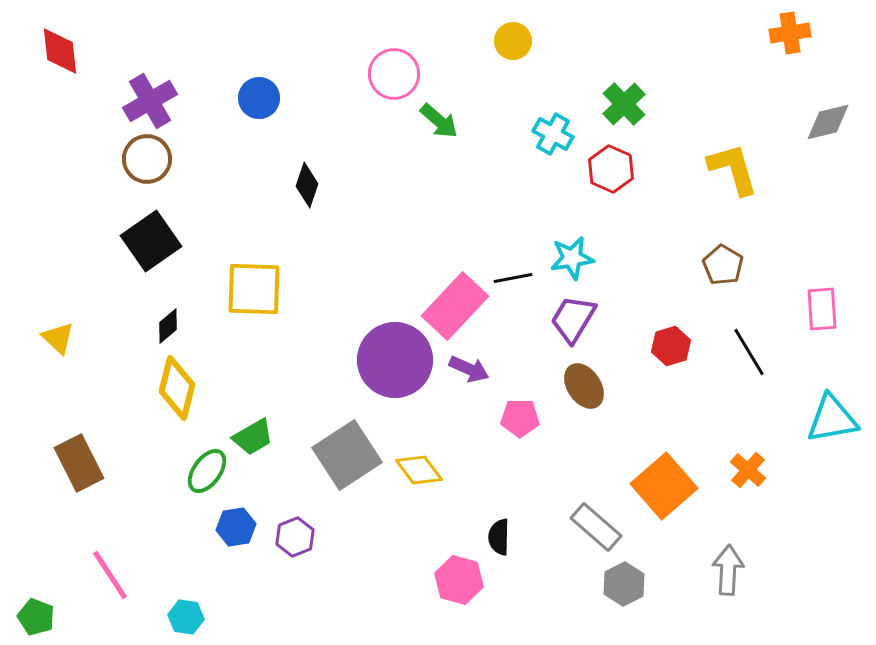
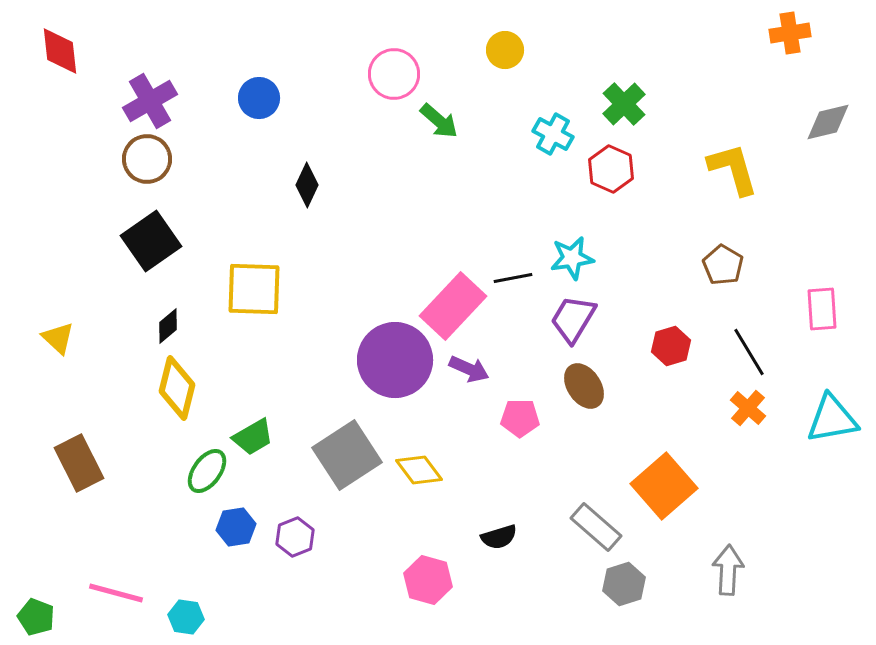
yellow circle at (513, 41): moved 8 px left, 9 px down
black diamond at (307, 185): rotated 6 degrees clockwise
pink rectangle at (455, 306): moved 2 px left
orange cross at (748, 470): moved 62 px up
black semicircle at (499, 537): rotated 108 degrees counterclockwise
pink line at (110, 575): moved 6 px right, 18 px down; rotated 42 degrees counterclockwise
pink hexagon at (459, 580): moved 31 px left
gray hexagon at (624, 584): rotated 9 degrees clockwise
